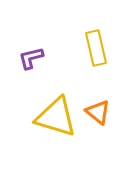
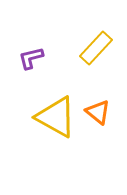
yellow rectangle: rotated 56 degrees clockwise
yellow triangle: rotated 12 degrees clockwise
